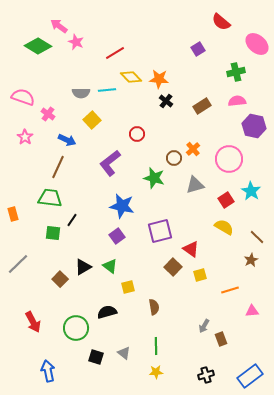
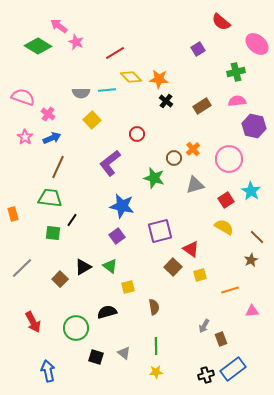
blue arrow at (67, 140): moved 15 px left, 2 px up; rotated 48 degrees counterclockwise
gray line at (18, 264): moved 4 px right, 4 px down
blue rectangle at (250, 376): moved 17 px left, 7 px up
